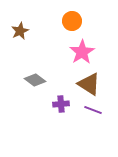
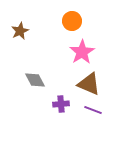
gray diamond: rotated 25 degrees clockwise
brown triangle: rotated 10 degrees counterclockwise
